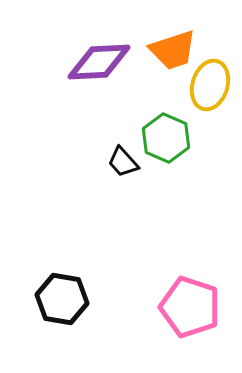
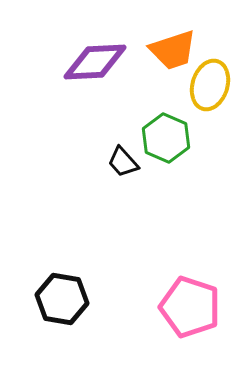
purple diamond: moved 4 px left
